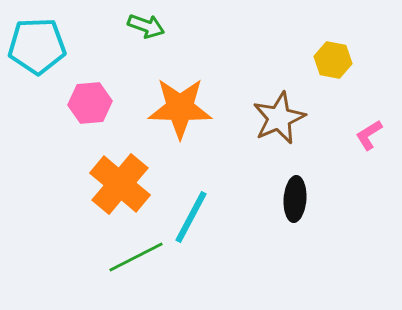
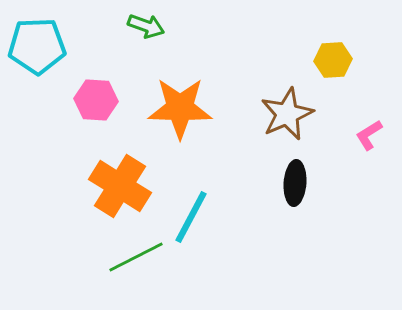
yellow hexagon: rotated 15 degrees counterclockwise
pink hexagon: moved 6 px right, 3 px up; rotated 9 degrees clockwise
brown star: moved 8 px right, 4 px up
orange cross: moved 2 px down; rotated 8 degrees counterclockwise
black ellipse: moved 16 px up
